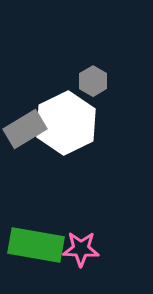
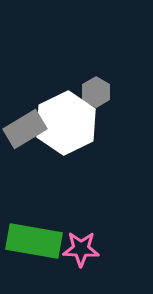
gray hexagon: moved 3 px right, 11 px down
green rectangle: moved 2 px left, 4 px up
